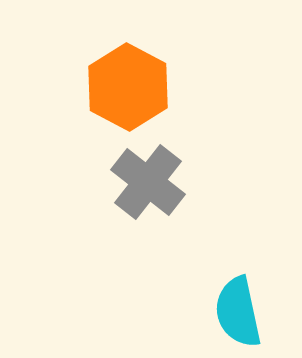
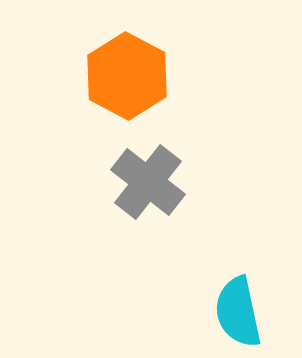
orange hexagon: moved 1 px left, 11 px up
